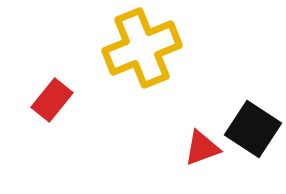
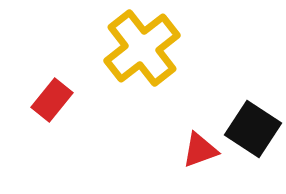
yellow cross: rotated 16 degrees counterclockwise
red triangle: moved 2 px left, 2 px down
